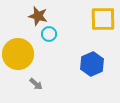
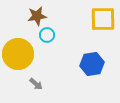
brown star: moved 1 px left; rotated 24 degrees counterclockwise
cyan circle: moved 2 px left, 1 px down
blue hexagon: rotated 15 degrees clockwise
